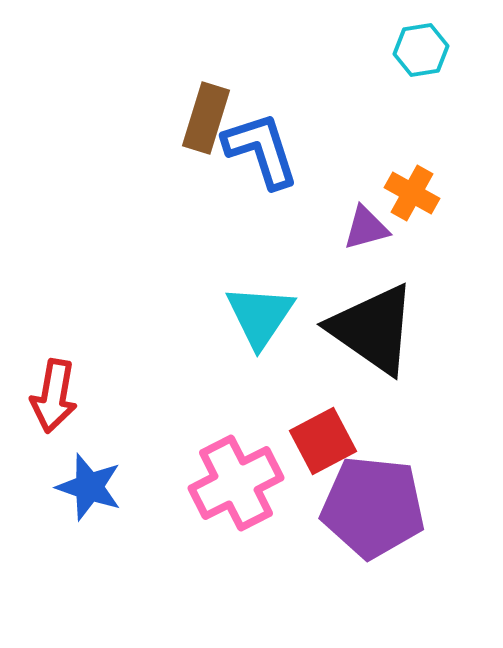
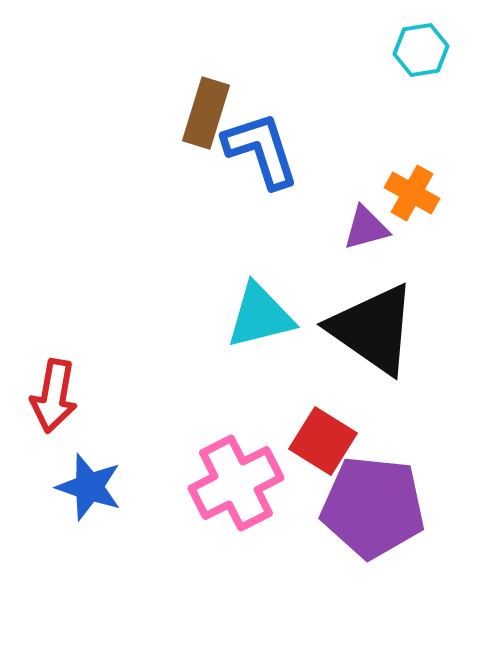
brown rectangle: moved 5 px up
cyan triangle: rotated 42 degrees clockwise
red square: rotated 30 degrees counterclockwise
